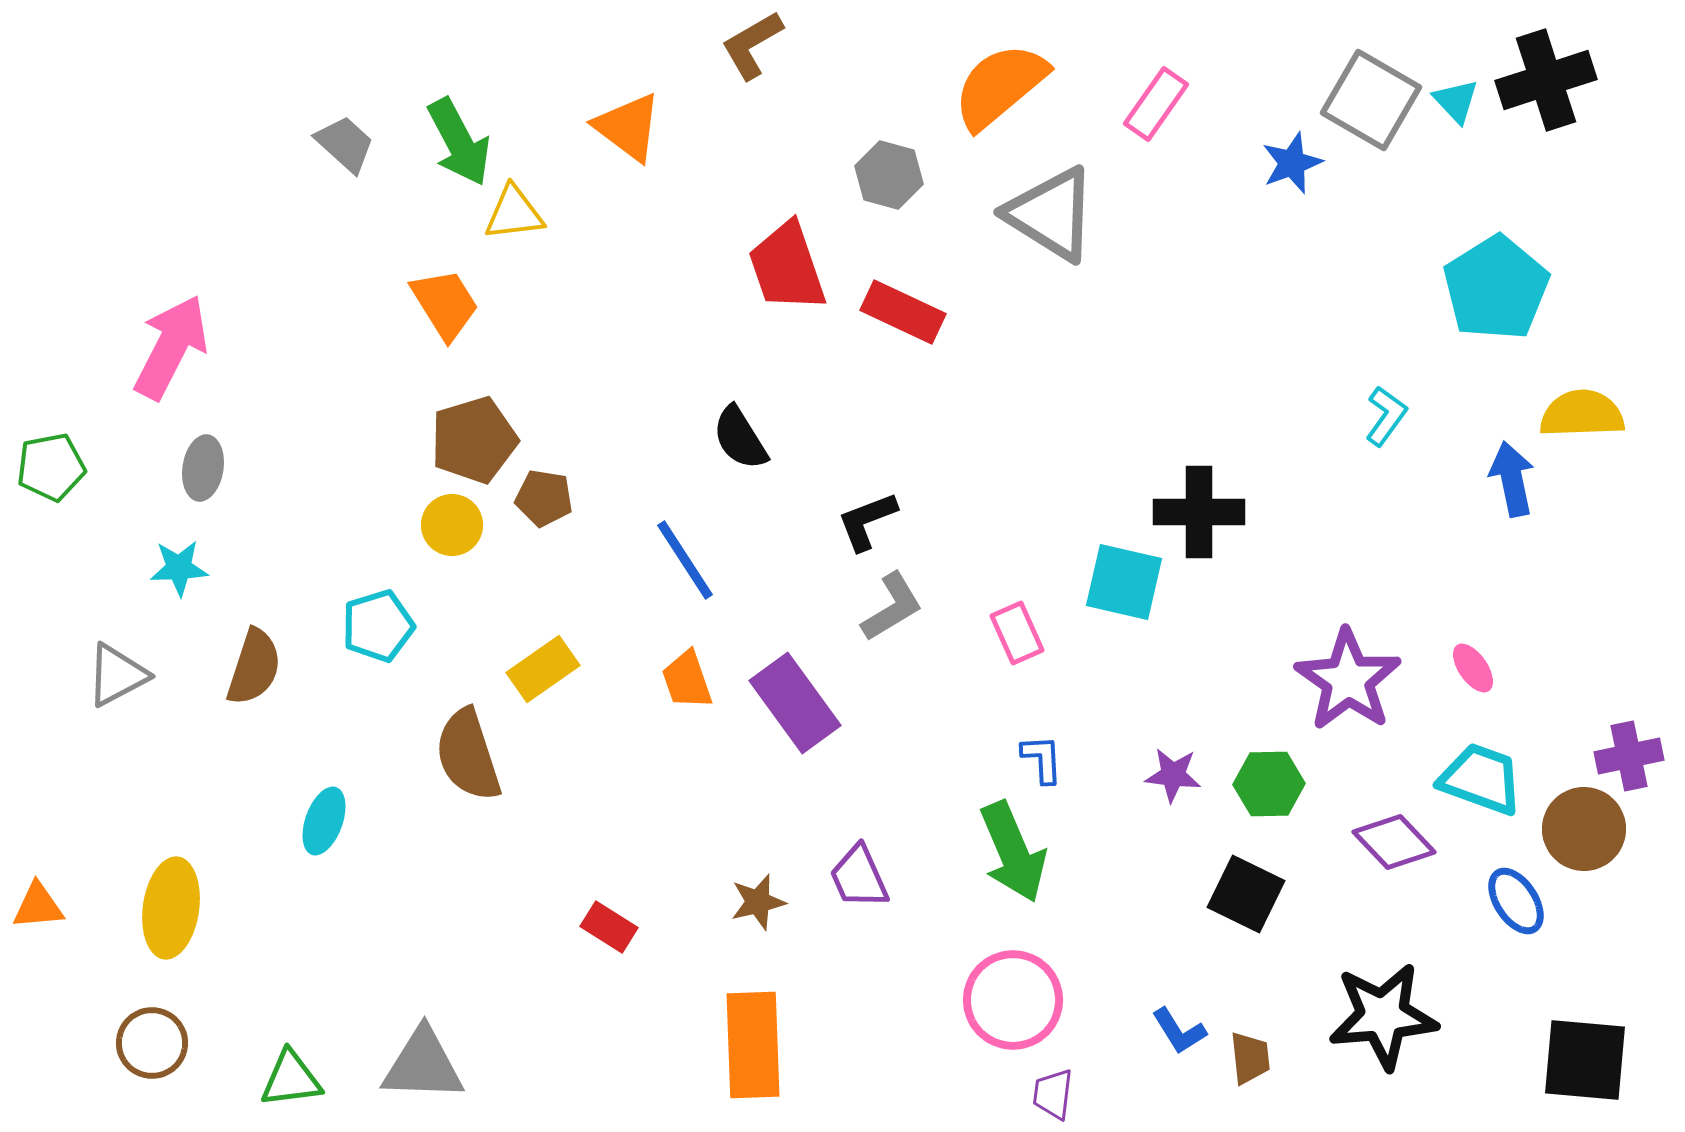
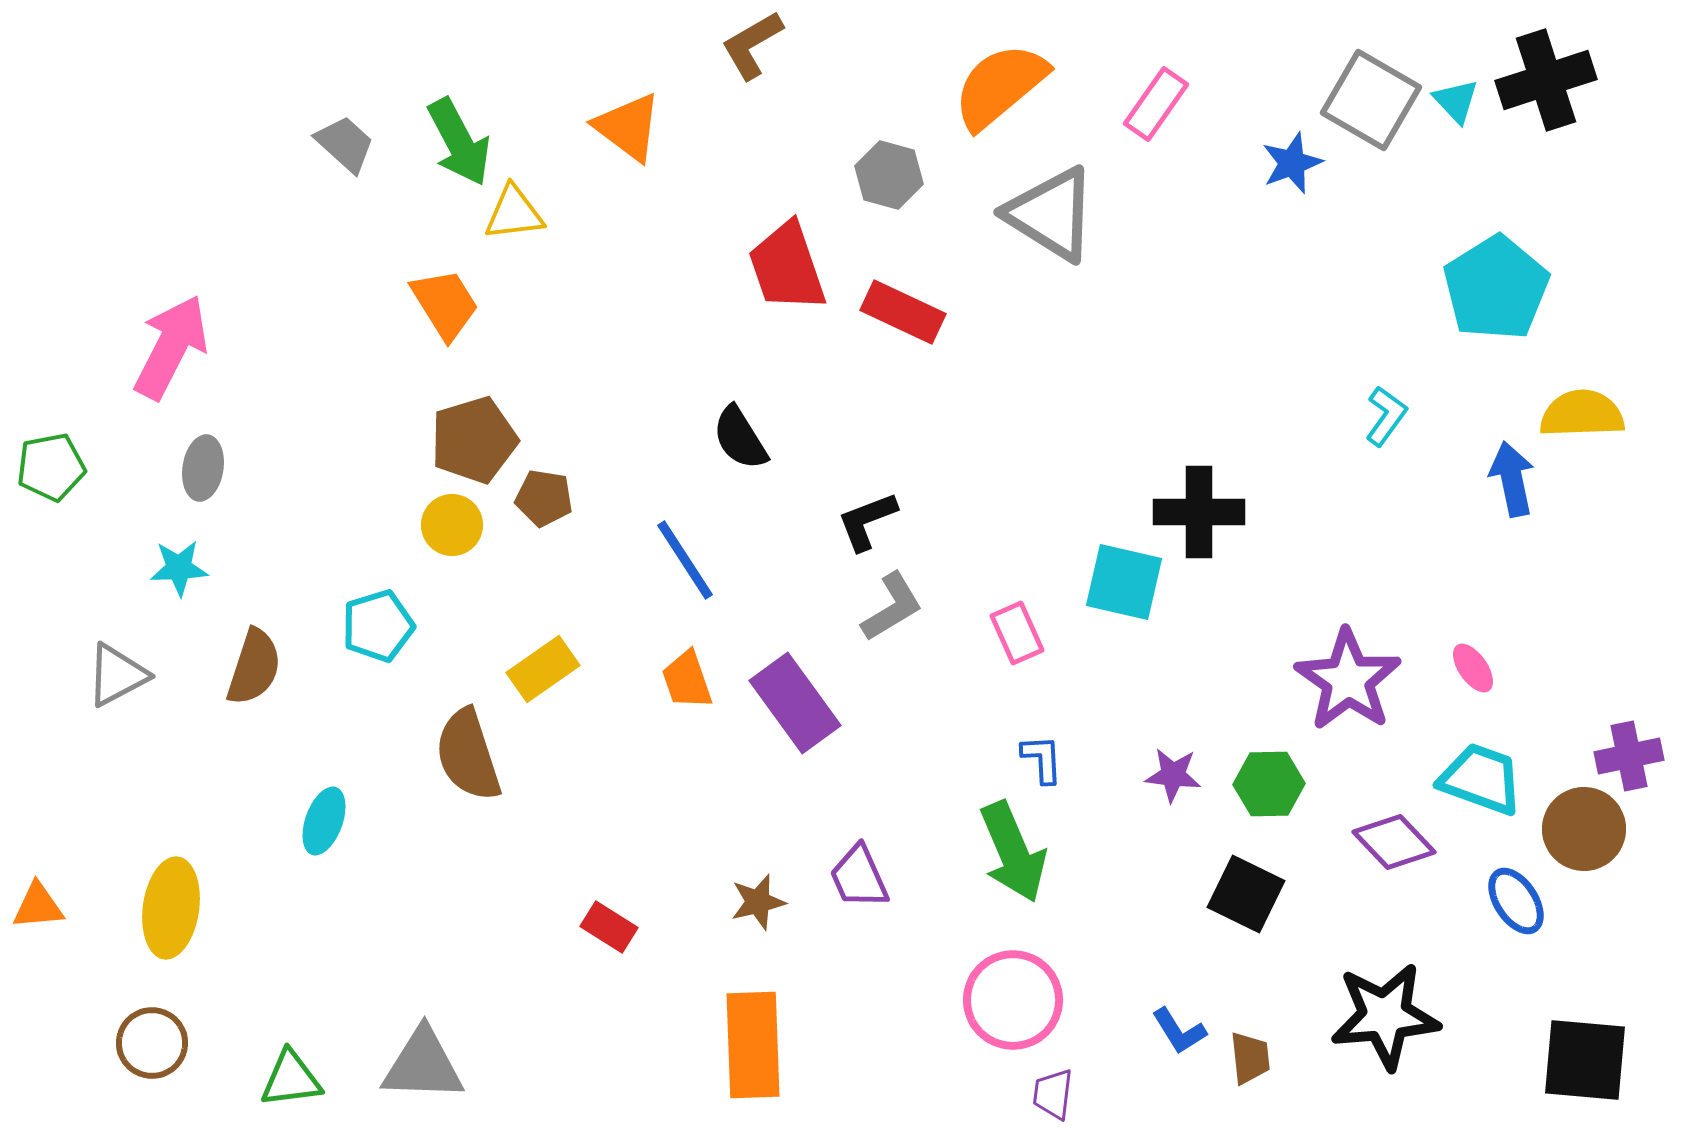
black star at (1383, 1016): moved 2 px right
